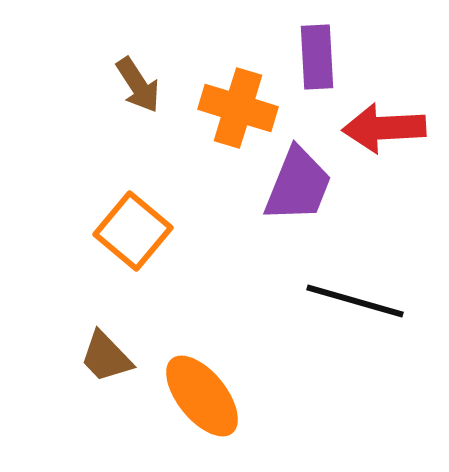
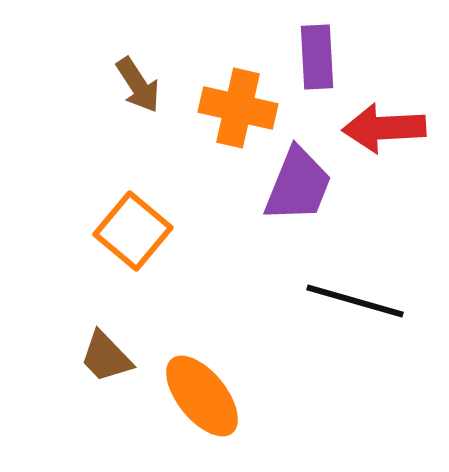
orange cross: rotated 4 degrees counterclockwise
